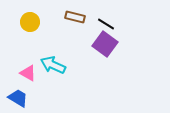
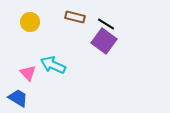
purple square: moved 1 px left, 3 px up
pink triangle: rotated 18 degrees clockwise
